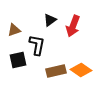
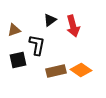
red arrow: rotated 35 degrees counterclockwise
